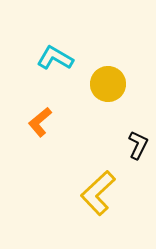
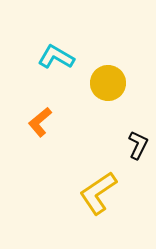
cyan L-shape: moved 1 px right, 1 px up
yellow circle: moved 1 px up
yellow L-shape: rotated 9 degrees clockwise
